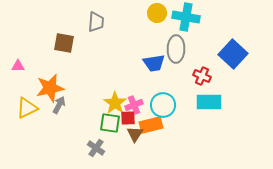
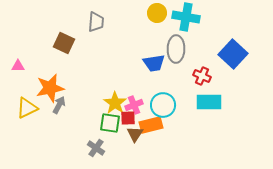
brown square: rotated 15 degrees clockwise
